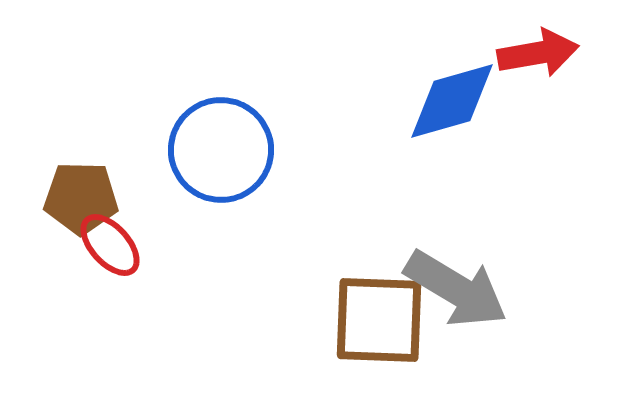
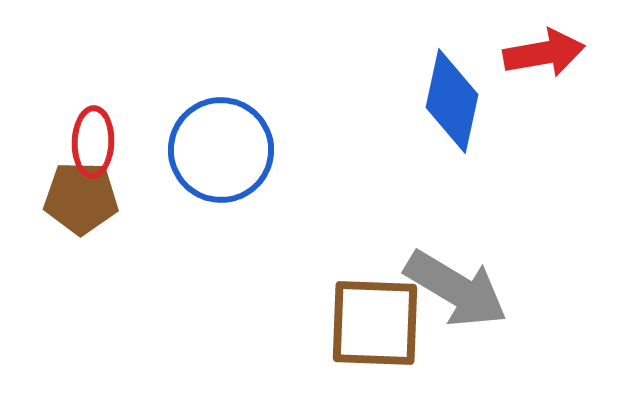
red arrow: moved 6 px right
blue diamond: rotated 62 degrees counterclockwise
red ellipse: moved 17 px left, 103 px up; rotated 44 degrees clockwise
brown square: moved 4 px left, 3 px down
